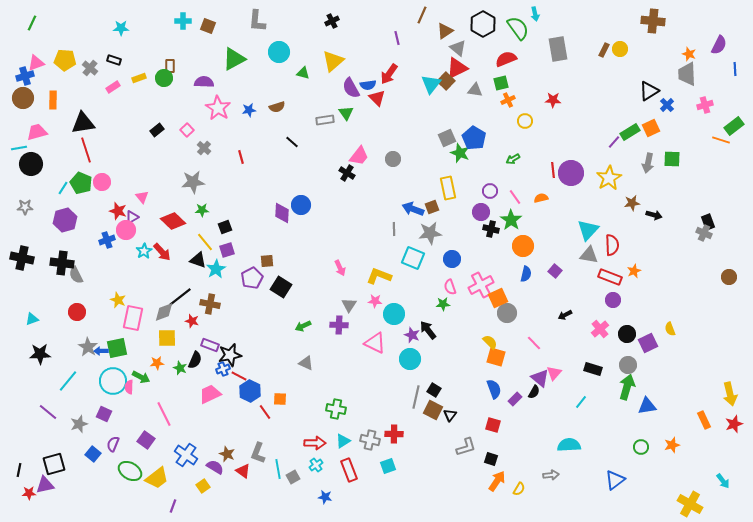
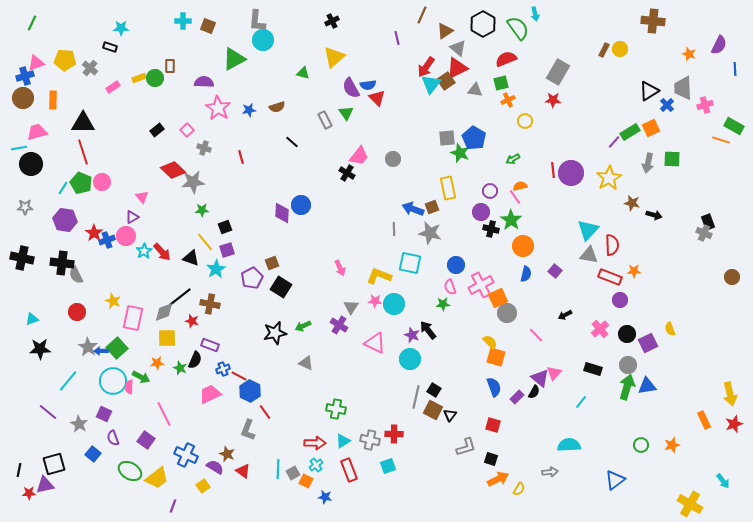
gray rectangle at (558, 49): moved 23 px down; rotated 40 degrees clockwise
cyan circle at (279, 52): moved 16 px left, 12 px up
black rectangle at (114, 60): moved 4 px left, 13 px up
yellow triangle at (333, 61): moved 1 px right, 4 px up
red arrow at (389, 74): moved 37 px right, 7 px up
gray trapezoid at (687, 74): moved 4 px left, 14 px down
green circle at (164, 78): moved 9 px left
brown square at (446, 81): rotated 12 degrees clockwise
gray rectangle at (325, 120): rotated 72 degrees clockwise
black triangle at (83, 123): rotated 10 degrees clockwise
green rectangle at (734, 126): rotated 66 degrees clockwise
gray square at (447, 138): rotated 18 degrees clockwise
gray cross at (204, 148): rotated 24 degrees counterclockwise
red line at (86, 150): moved 3 px left, 2 px down
orange semicircle at (541, 198): moved 21 px left, 12 px up
brown star at (632, 203): rotated 21 degrees clockwise
red star at (118, 211): moved 24 px left, 22 px down; rotated 18 degrees clockwise
purple hexagon at (65, 220): rotated 25 degrees clockwise
red diamond at (173, 221): moved 51 px up
pink circle at (126, 230): moved 6 px down
gray star at (430, 233): rotated 20 degrees clockwise
cyan square at (413, 258): moved 3 px left, 5 px down; rotated 10 degrees counterclockwise
blue circle at (452, 259): moved 4 px right, 6 px down
black triangle at (198, 260): moved 7 px left, 2 px up
brown square at (267, 261): moved 5 px right, 2 px down; rotated 16 degrees counterclockwise
orange star at (634, 271): rotated 24 degrees clockwise
brown circle at (729, 277): moved 3 px right
yellow star at (118, 300): moved 5 px left, 1 px down
purple circle at (613, 300): moved 7 px right
gray triangle at (349, 305): moved 2 px right, 2 px down
cyan circle at (394, 314): moved 10 px up
purple cross at (339, 325): rotated 30 degrees clockwise
pink line at (534, 343): moved 2 px right, 8 px up
green square at (117, 348): rotated 30 degrees counterclockwise
black star at (40, 354): moved 5 px up
black star at (230, 355): moved 45 px right, 22 px up
blue semicircle at (494, 389): moved 2 px up
orange square at (280, 399): moved 26 px right, 82 px down; rotated 24 degrees clockwise
purple rectangle at (515, 399): moved 2 px right, 2 px up
blue triangle at (647, 406): moved 20 px up
gray star at (79, 424): rotated 24 degrees counterclockwise
purple semicircle at (113, 444): moved 6 px up; rotated 42 degrees counterclockwise
green circle at (641, 447): moved 2 px up
gray L-shape at (258, 453): moved 10 px left, 23 px up
blue cross at (186, 455): rotated 10 degrees counterclockwise
cyan line at (278, 469): rotated 12 degrees clockwise
gray arrow at (551, 475): moved 1 px left, 3 px up
gray square at (293, 477): moved 4 px up
orange arrow at (497, 481): moved 1 px right, 2 px up; rotated 30 degrees clockwise
